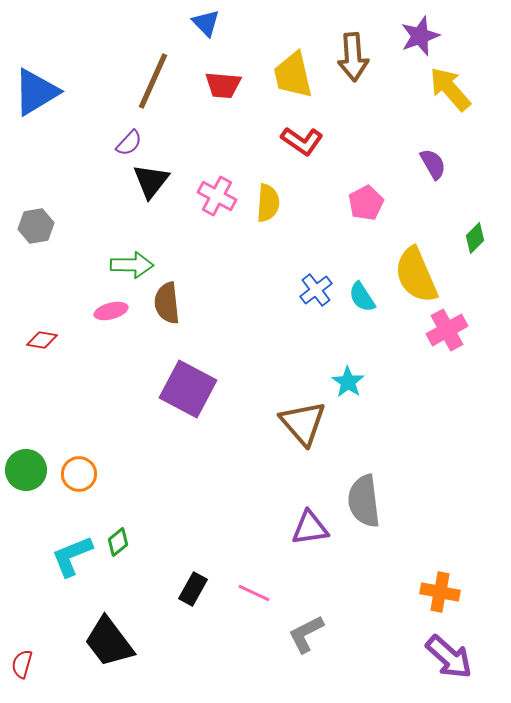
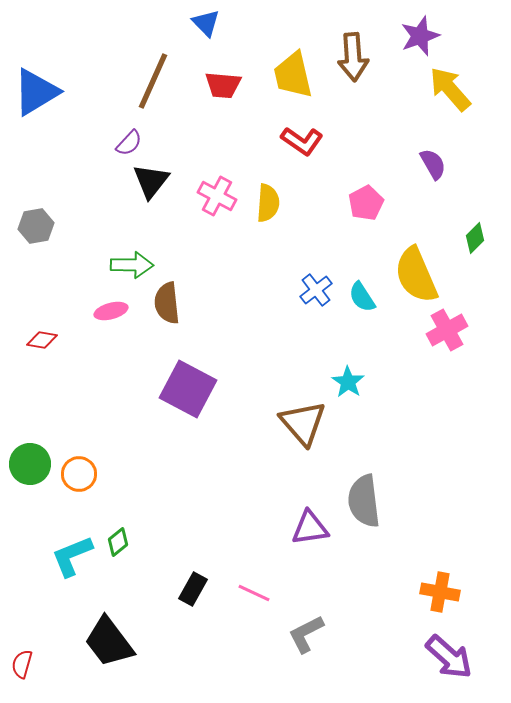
green circle at (26, 470): moved 4 px right, 6 px up
